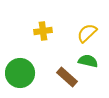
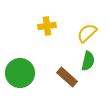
yellow cross: moved 4 px right, 5 px up
green semicircle: rotated 90 degrees clockwise
